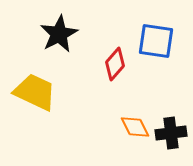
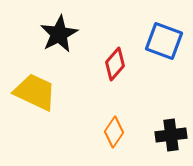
blue square: moved 8 px right; rotated 12 degrees clockwise
orange diamond: moved 21 px left, 5 px down; rotated 60 degrees clockwise
black cross: moved 2 px down
